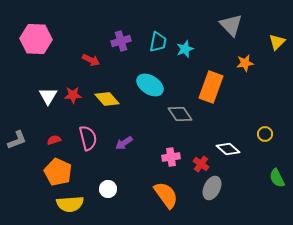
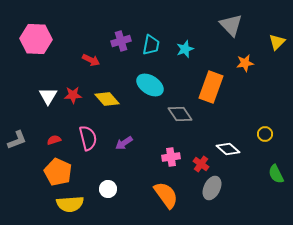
cyan trapezoid: moved 7 px left, 3 px down
green semicircle: moved 1 px left, 4 px up
